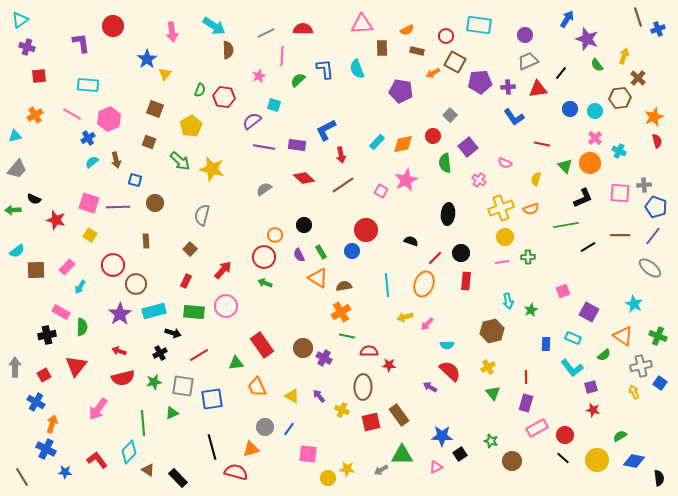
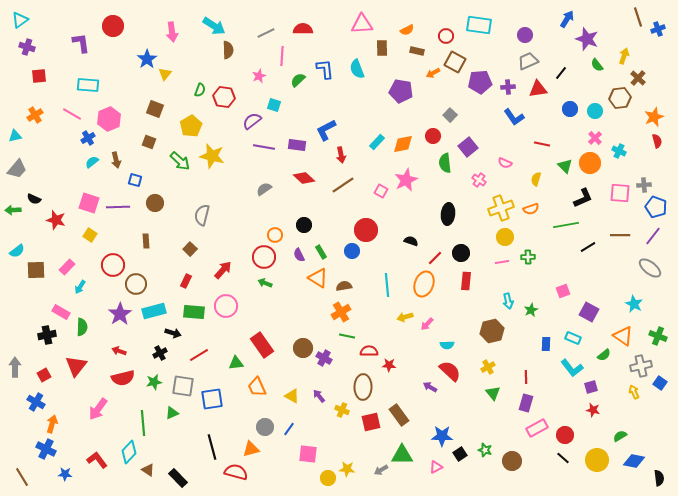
yellow star at (212, 169): moved 13 px up
green star at (491, 441): moved 6 px left, 9 px down
blue star at (65, 472): moved 2 px down
